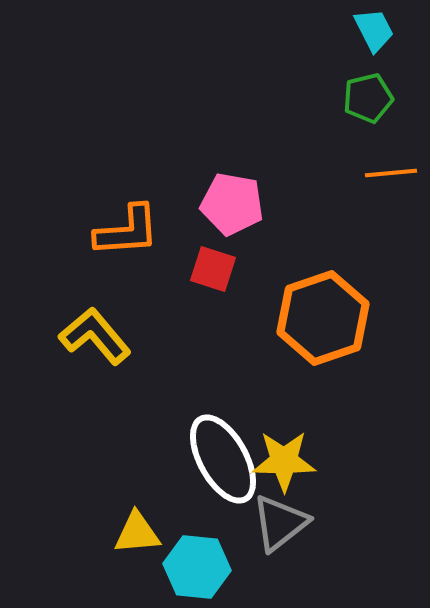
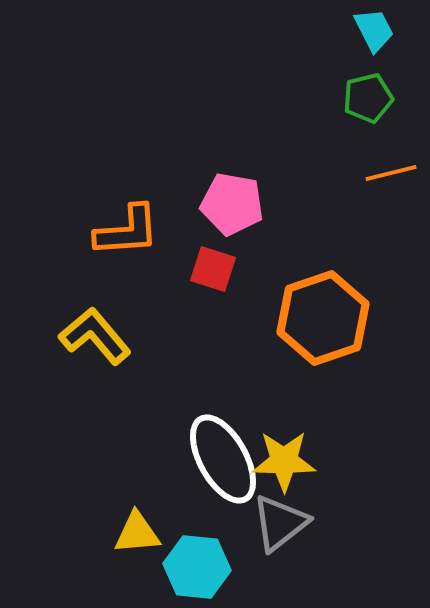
orange line: rotated 9 degrees counterclockwise
